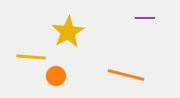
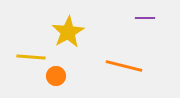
orange line: moved 2 px left, 9 px up
